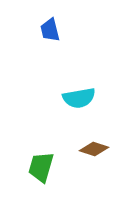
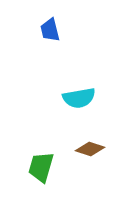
brown diamond: moved 4 px left
